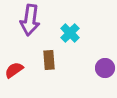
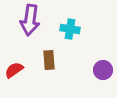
cyan cross: moved 4 px up; rotated 36 degrees counterclockwise
purple circle: moved 2 px left, 2 px down
